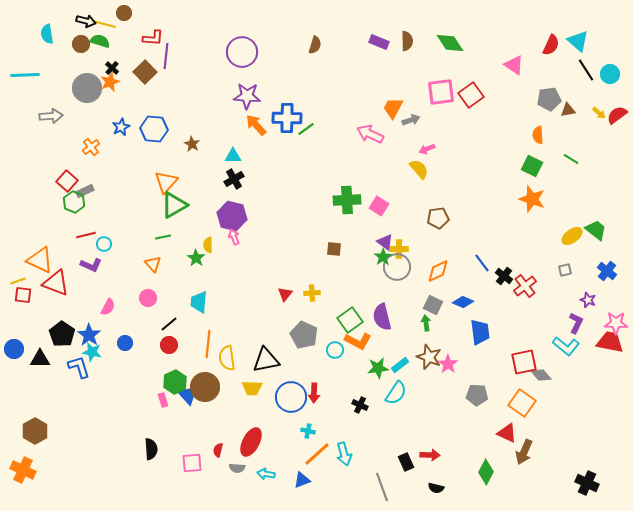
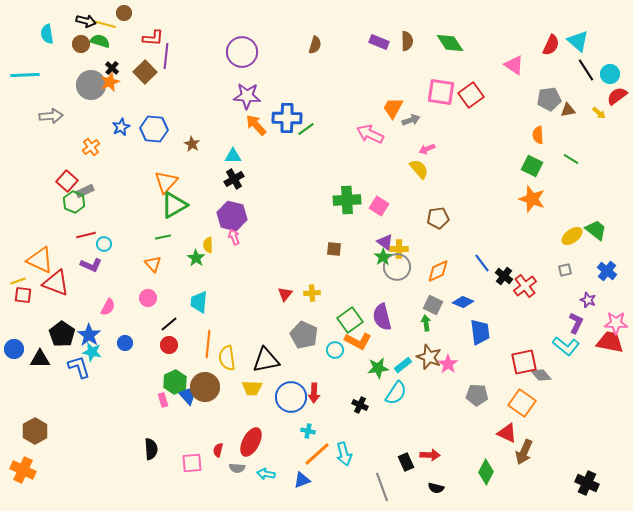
gray circle at (87, 88): moved 4 px right, 3 px up
pink square at (441, 92): rotated 16 degrees clockwise
red semicircle at (617, 115): moved 19 px up
cyan rectangle at (400, 365): moved 3 px right
